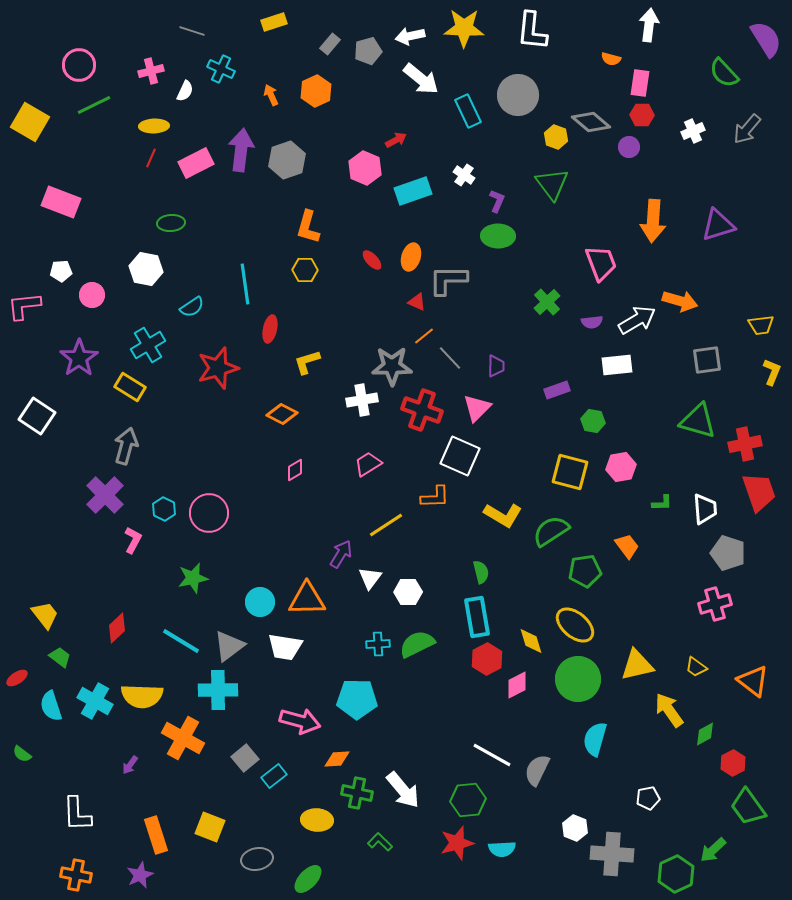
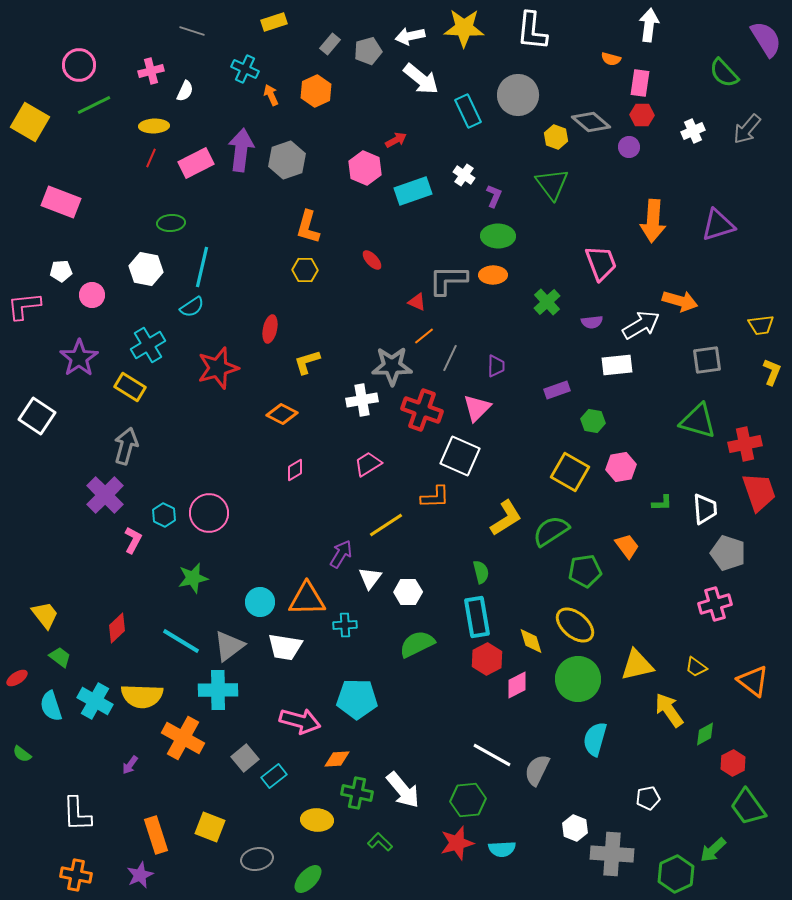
cyan cross at (221, 69): moved 24 px right
purple L-shape at (497, 201): moved 3 px left, 5 px up
orange ellipse at (411, 257): moved 82 px right, 18 px down; rotated 72 degrees clockwise
cyan line at (245, 284): moved 43 px left, 17 px up; rotated 21 degrees clockwise
white arrow at (637, 320): moved 4 px right, 5 px down
gray line at (450, 358): rotated 68 degrees clockwise
yellow square at (570, 472): rotated 15 degrees clockwise
cyan hexagon at (164, 509): moved 6 px down
yellow L-shape at (503, 515): moved 3 px right, 3 px down; rotated 63 degrees counterclockwise
cyan cross at (378, 644): moved 33 px left, 19 px up
